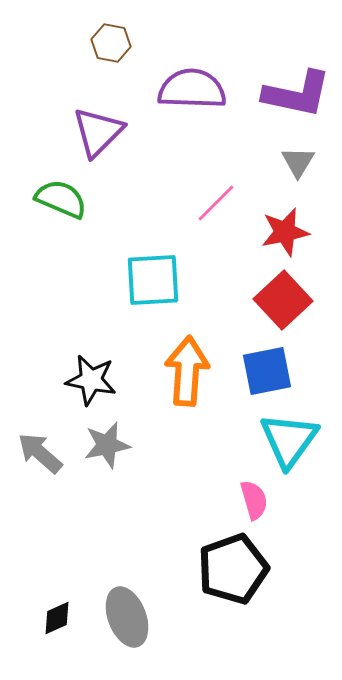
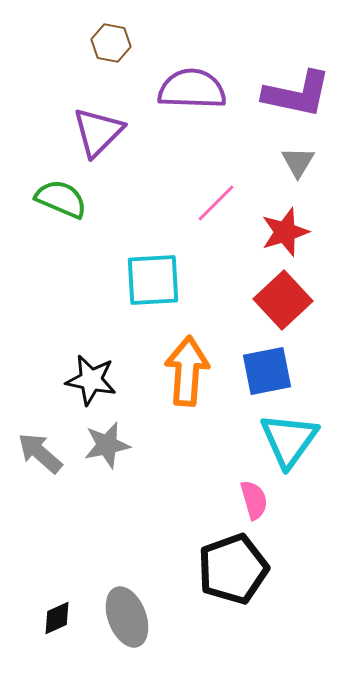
red star: rotated 6 degrees counterclockwise
